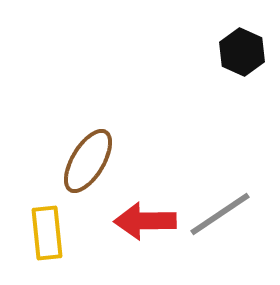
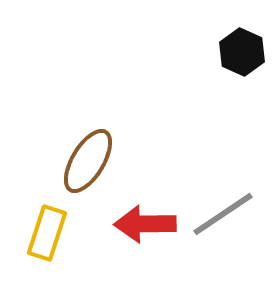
gray line: moved 3 px right
red arrow: moved 3 px down
yellow rectangle: rotated 24 degrees clockwise
